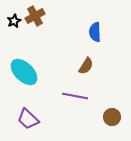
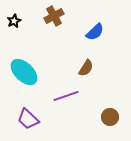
brown cross: moved 19 px right
blue semicircle: rotated 132 degrees counterclockwise
brown semicircle: moved 2 px down
purple line: moved 9 px left; rotated 30 degrees counterclockwise
brown circle: moved 2 px left
